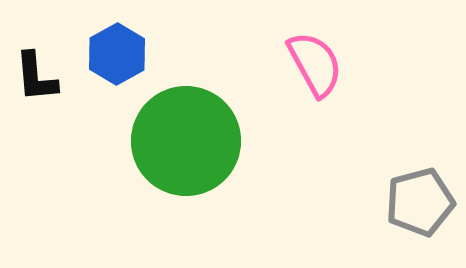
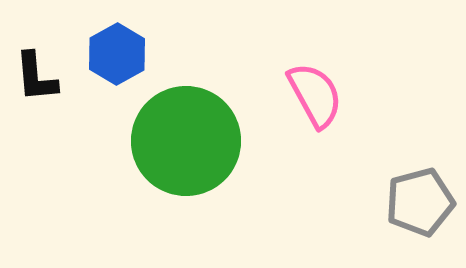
pink semicircle: moved 31 px down
